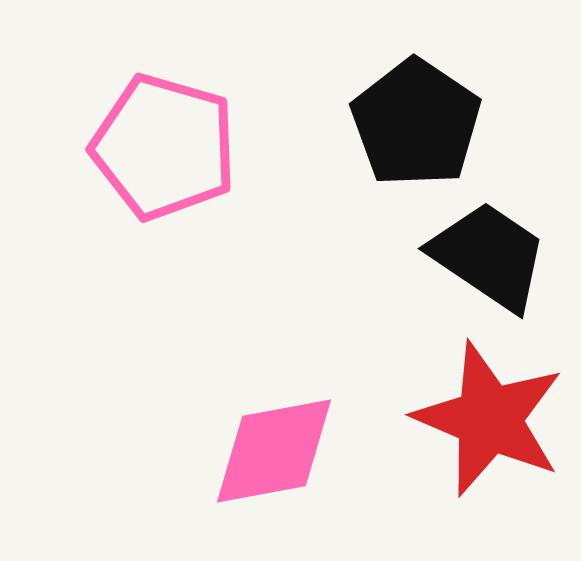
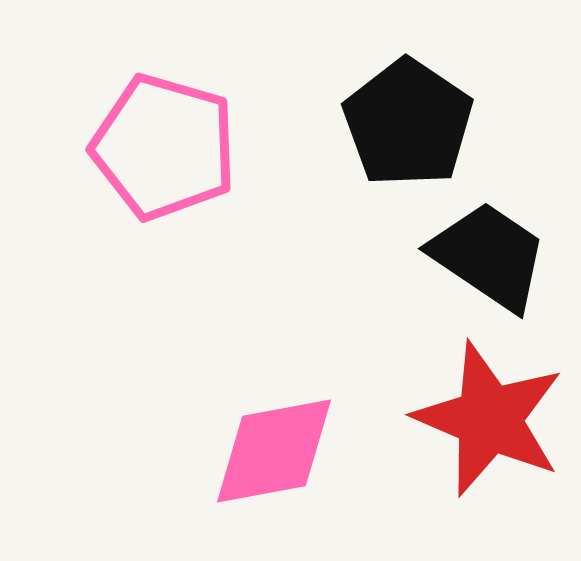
black pentagon: moved 8 px left
